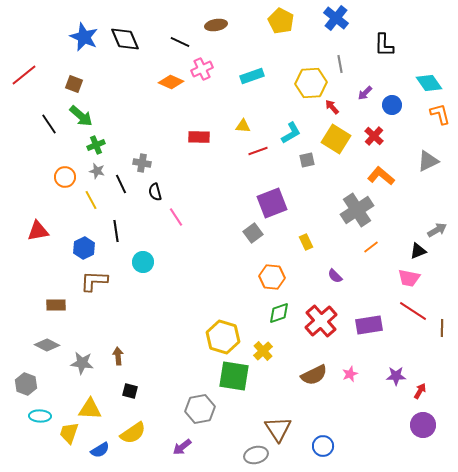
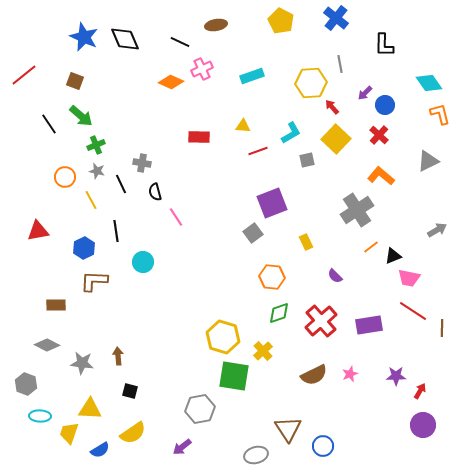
brown square at (74, 84): moved 1 px right, 3 px up
blue circle at (392, 105): moved 7 px left
red cross at (374, 136): moved 5 px right, 1 px up
yellow square at (336, 139): rotated 12 degrees clockwise
black triangle at (418, 251): moved 25 px left, 5 px down
brown triangle at (278, 429): moved 10 px right
